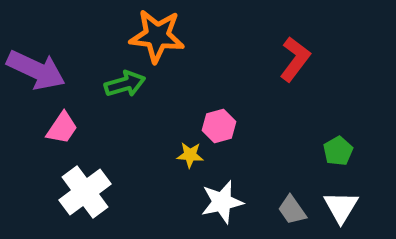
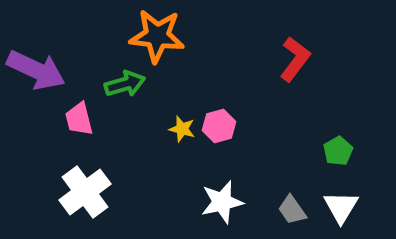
pink trapezoid: moved 17 px right, 9 px up; rotated 132 degrees clockwise
yellow star: moved 8 px left, 26 px up; rotated 12 degrees clockwise
